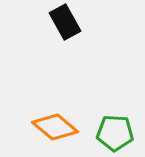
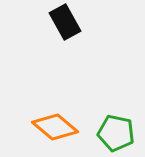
green pentagon: moved 1 px right; rotated 9 degrees clockwise
